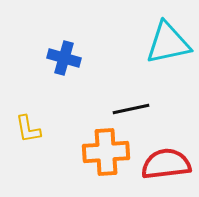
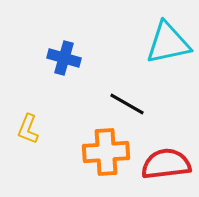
black line: moved 4 px left, 5 px up; rotated 42 degrees clockwise
yellow L-shape: rotated 32 degrees clockwise
